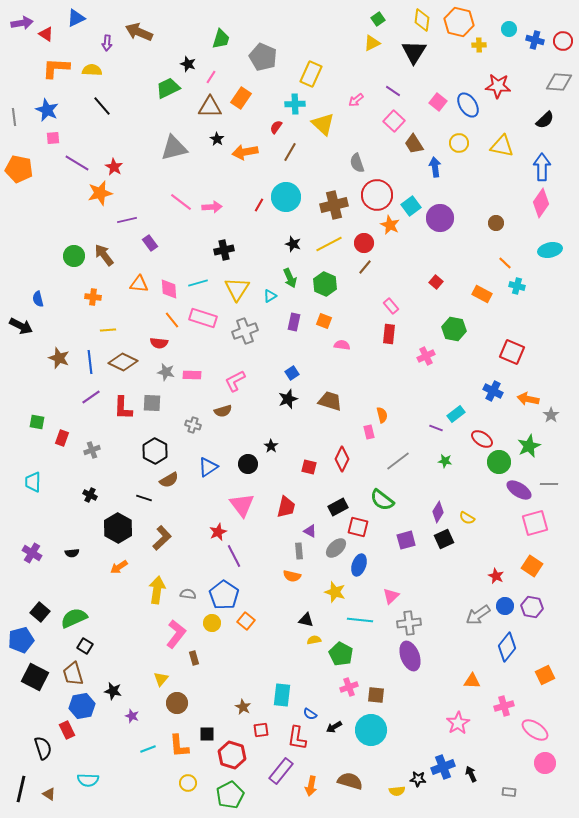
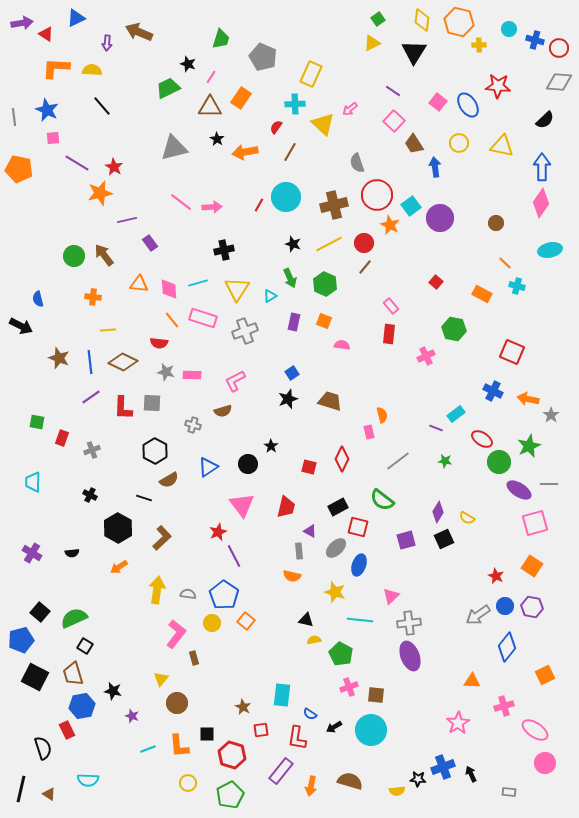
red circle at (563, 41): moved 4 px left, 7 px down
pink arrow at (356, 100): moved 6 px left, 9 px down
